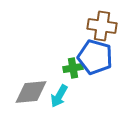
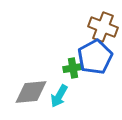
brown cross: moved 1 px right, 1 px down; rotated 12 degrees clockwise
blue pentagon: rotated 28 degrees clockwise
